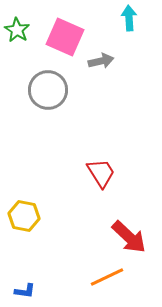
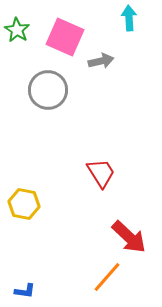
yellow hexagon: moved 12 px up
orange line: rotated 24 degrees counterclockwise
